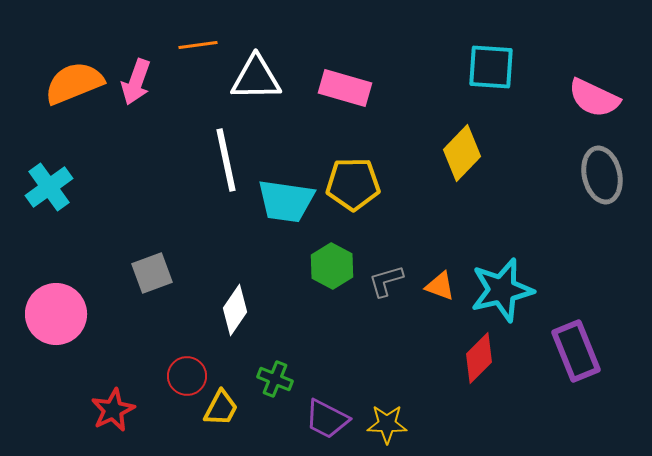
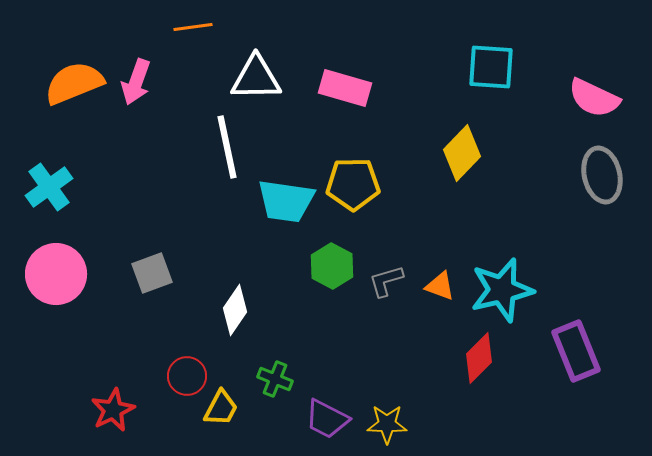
orange line: moved 5 px left, 18 px up
white line: moved 1 px right, 13 px up
pink circle: moved 40 px up
